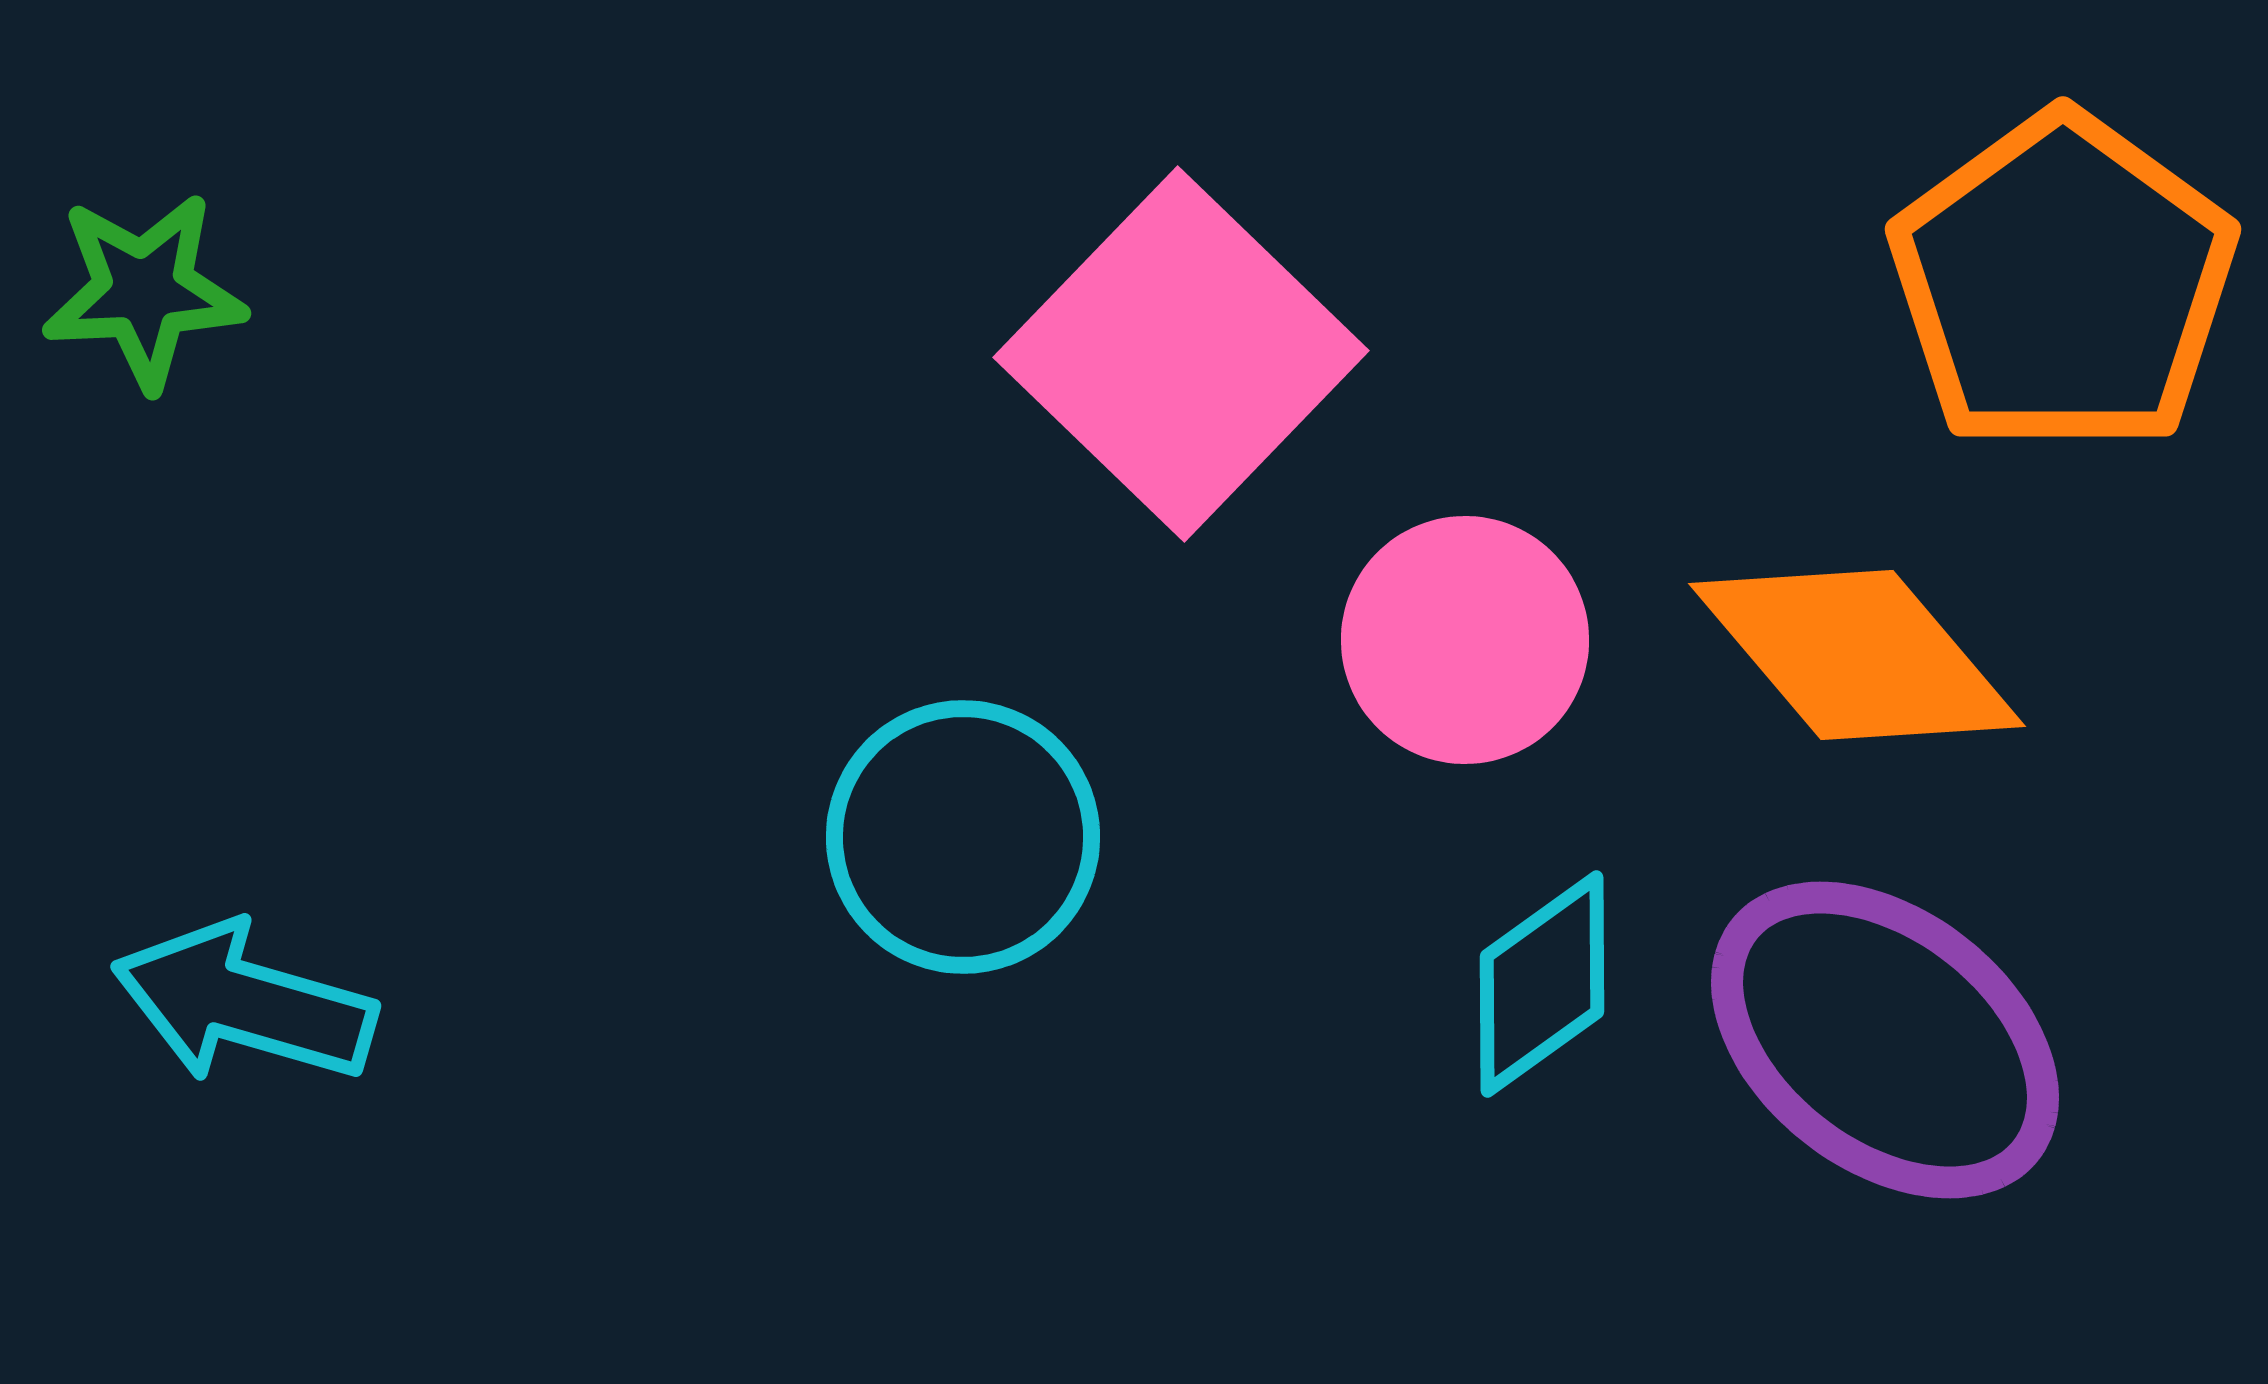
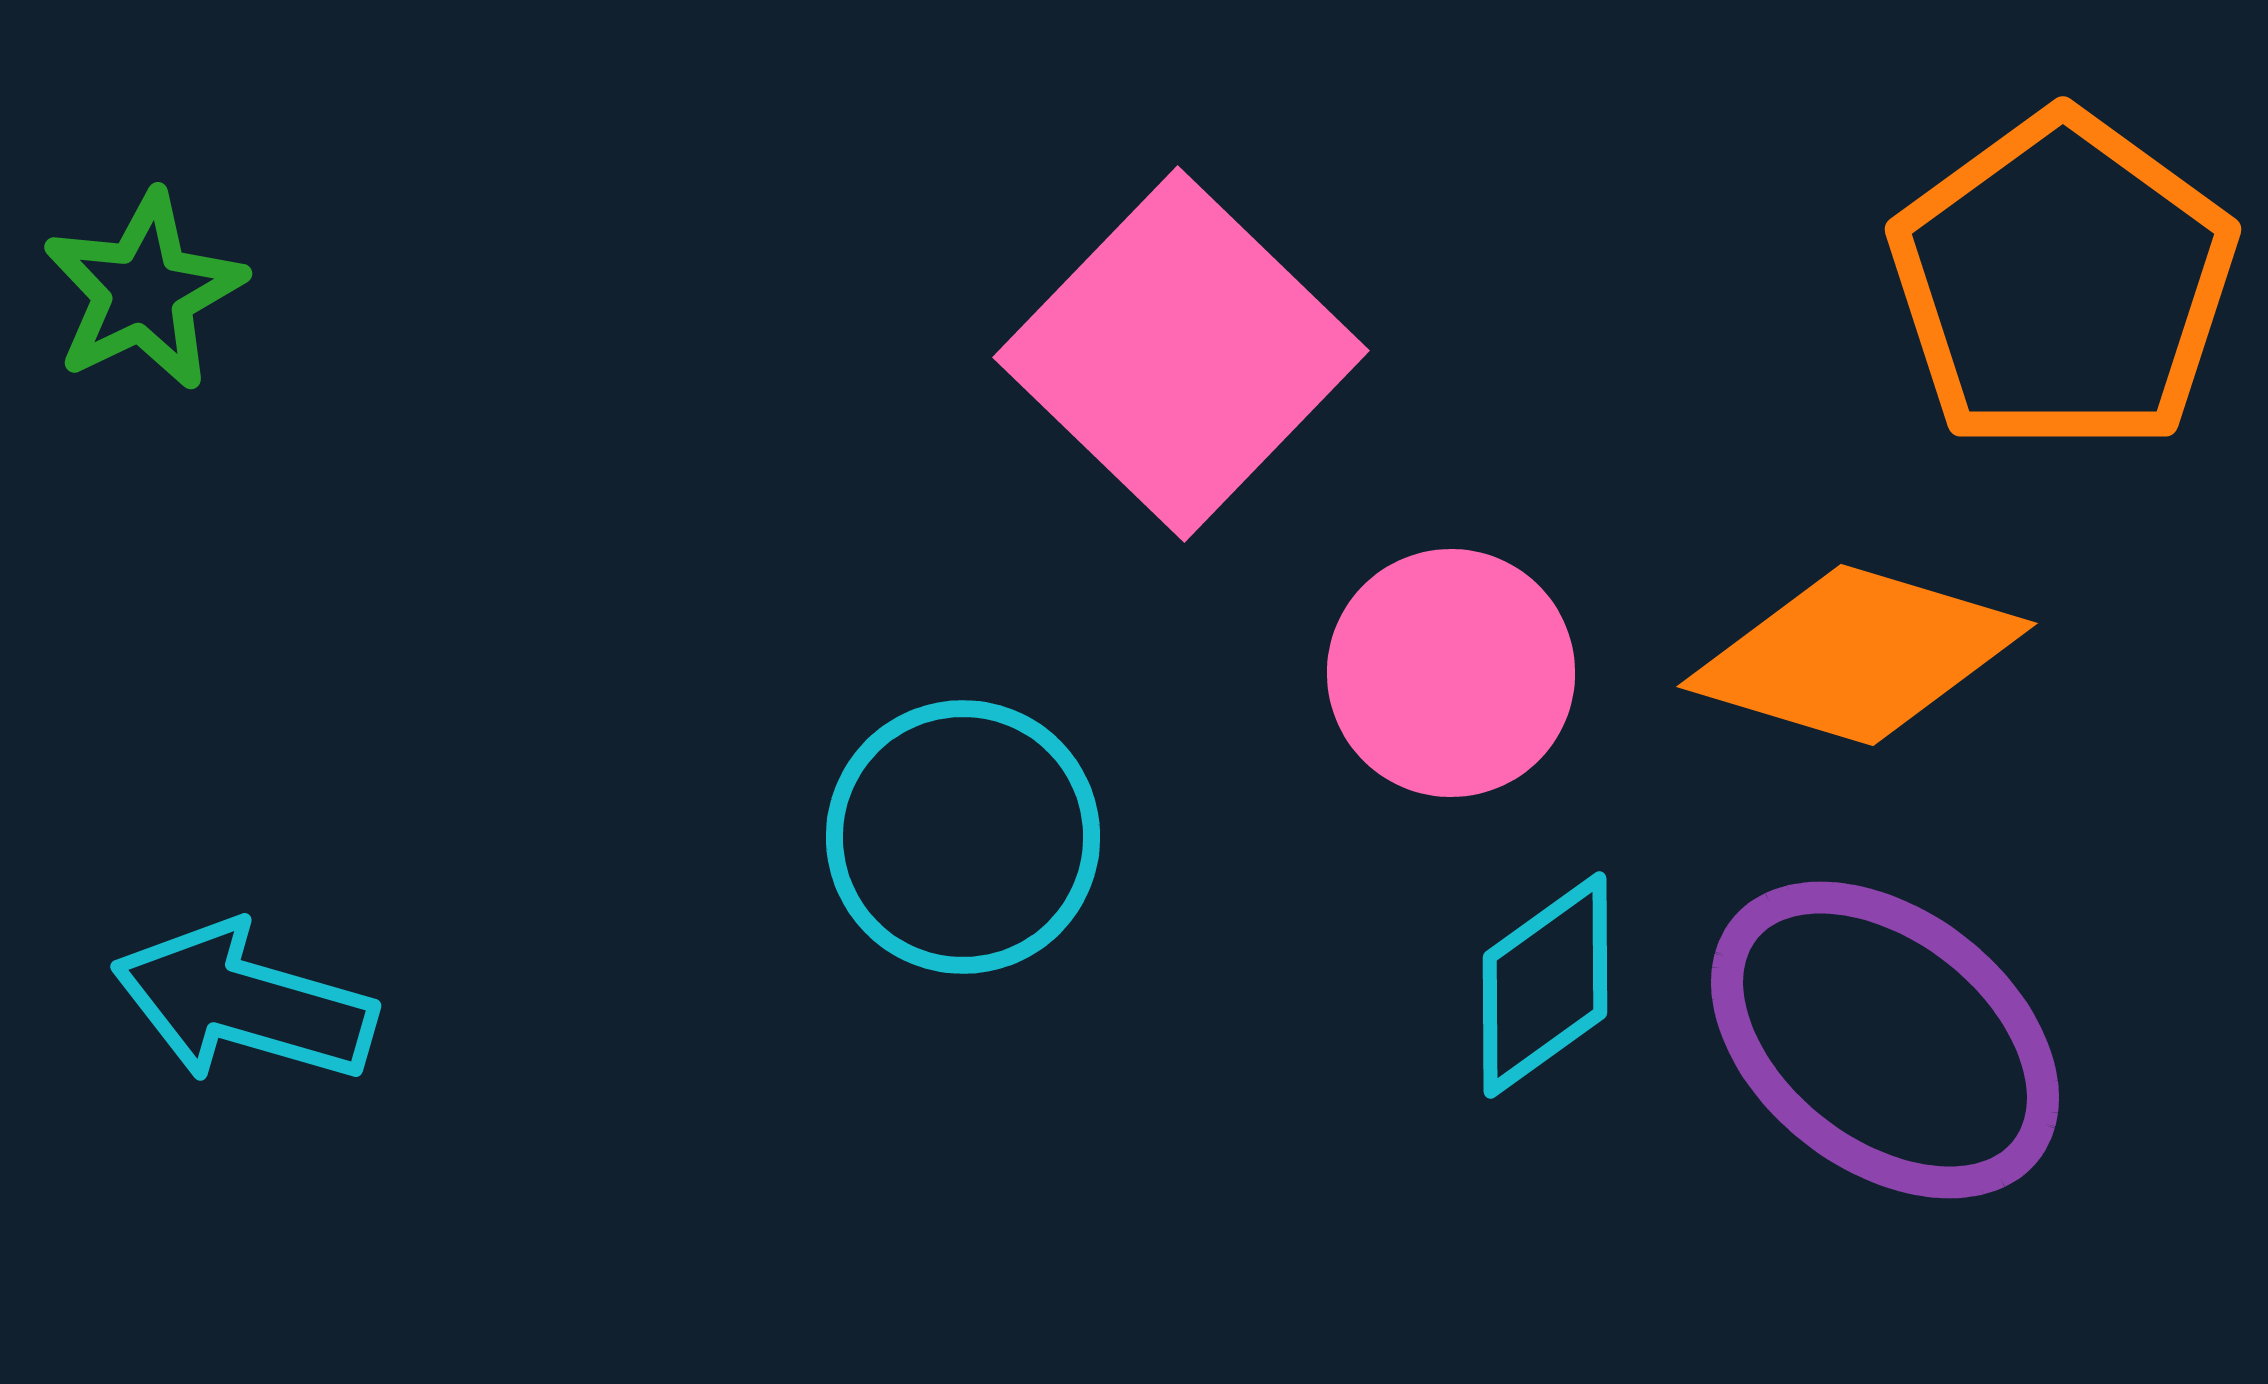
green star: rotated 23 degrees counterclockwise
pink circle: moved 14 px left, 33 px down
orange diamond: rotated 33 degrees counterclockwise
cyan diamond: moved 3 px right, 1 px down
